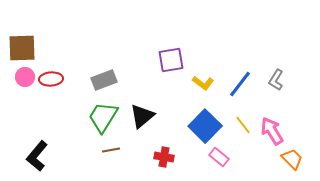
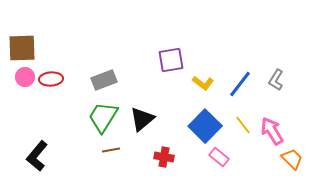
black triangle: moved 3 px down
